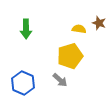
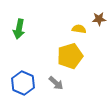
brown star: moved 4 px up; rotated 24 degrees counterclockwise
green arrow: moved 7 px left; rotated 12 degrees clockwise
gray arrow: moved 4 px left, 3 px down
